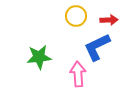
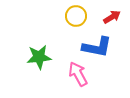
red arrow: moved 3 px right, 3 px up; rotated 30 degrees counterclockwise
blue L-shape: rotated 144 degrees counterclockwise
pink arrow: rotated 25 degrees counterclockwise
